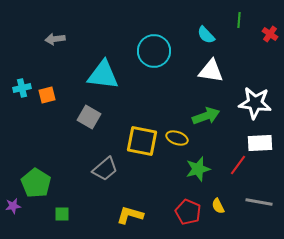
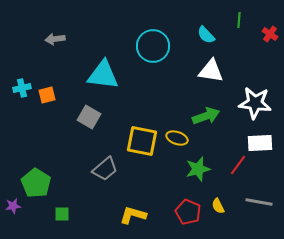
cyan circle: moved 1 px left, 5 px up
yellow L-shape: moved 3 px right
